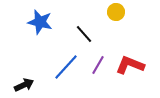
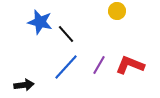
yellow circle: moved 1 px right, 1 px up
black line: moved 18 px left
purple line: moved 1 px right
black arrow: rotated 18 degrees clockwise
